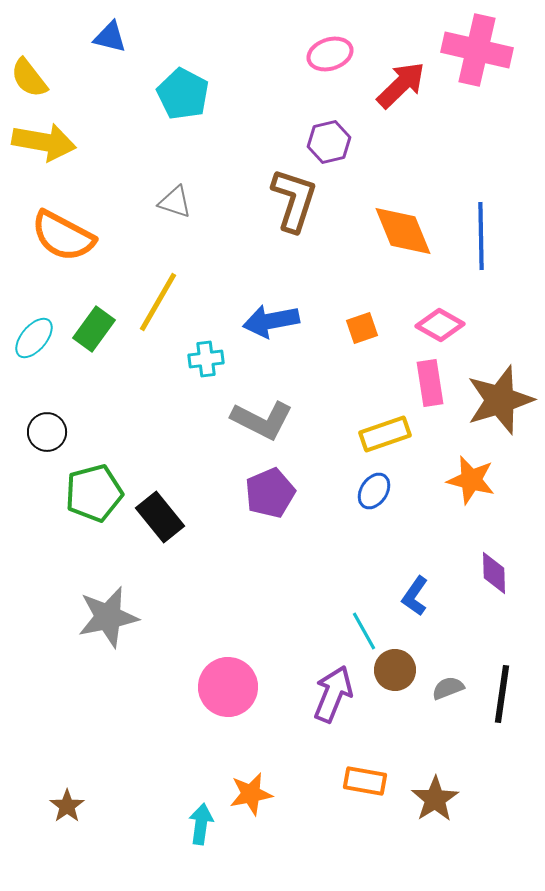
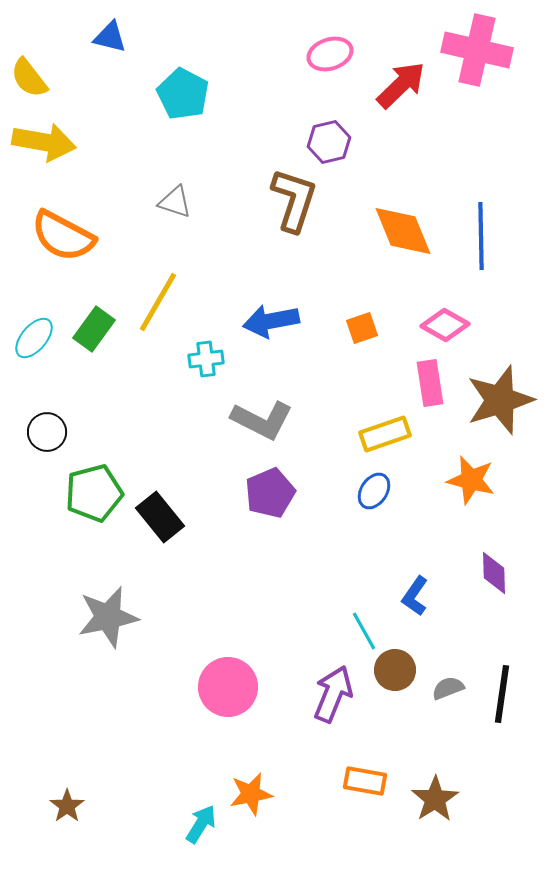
pink diamond at (440, 325): moved 5 px right
cyan arrow at (201, 824): rotated 24 degrees clockwise
